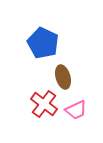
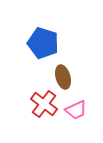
blue pentagon: rotated 8 degrees counterclockwise
